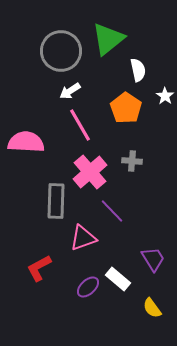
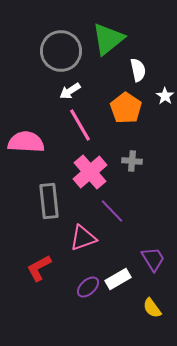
gray rectangle: moved 7 px left; rotated 8 degrees counterclockwise
white rectangle: rotated 70 degrees counterclockwise
